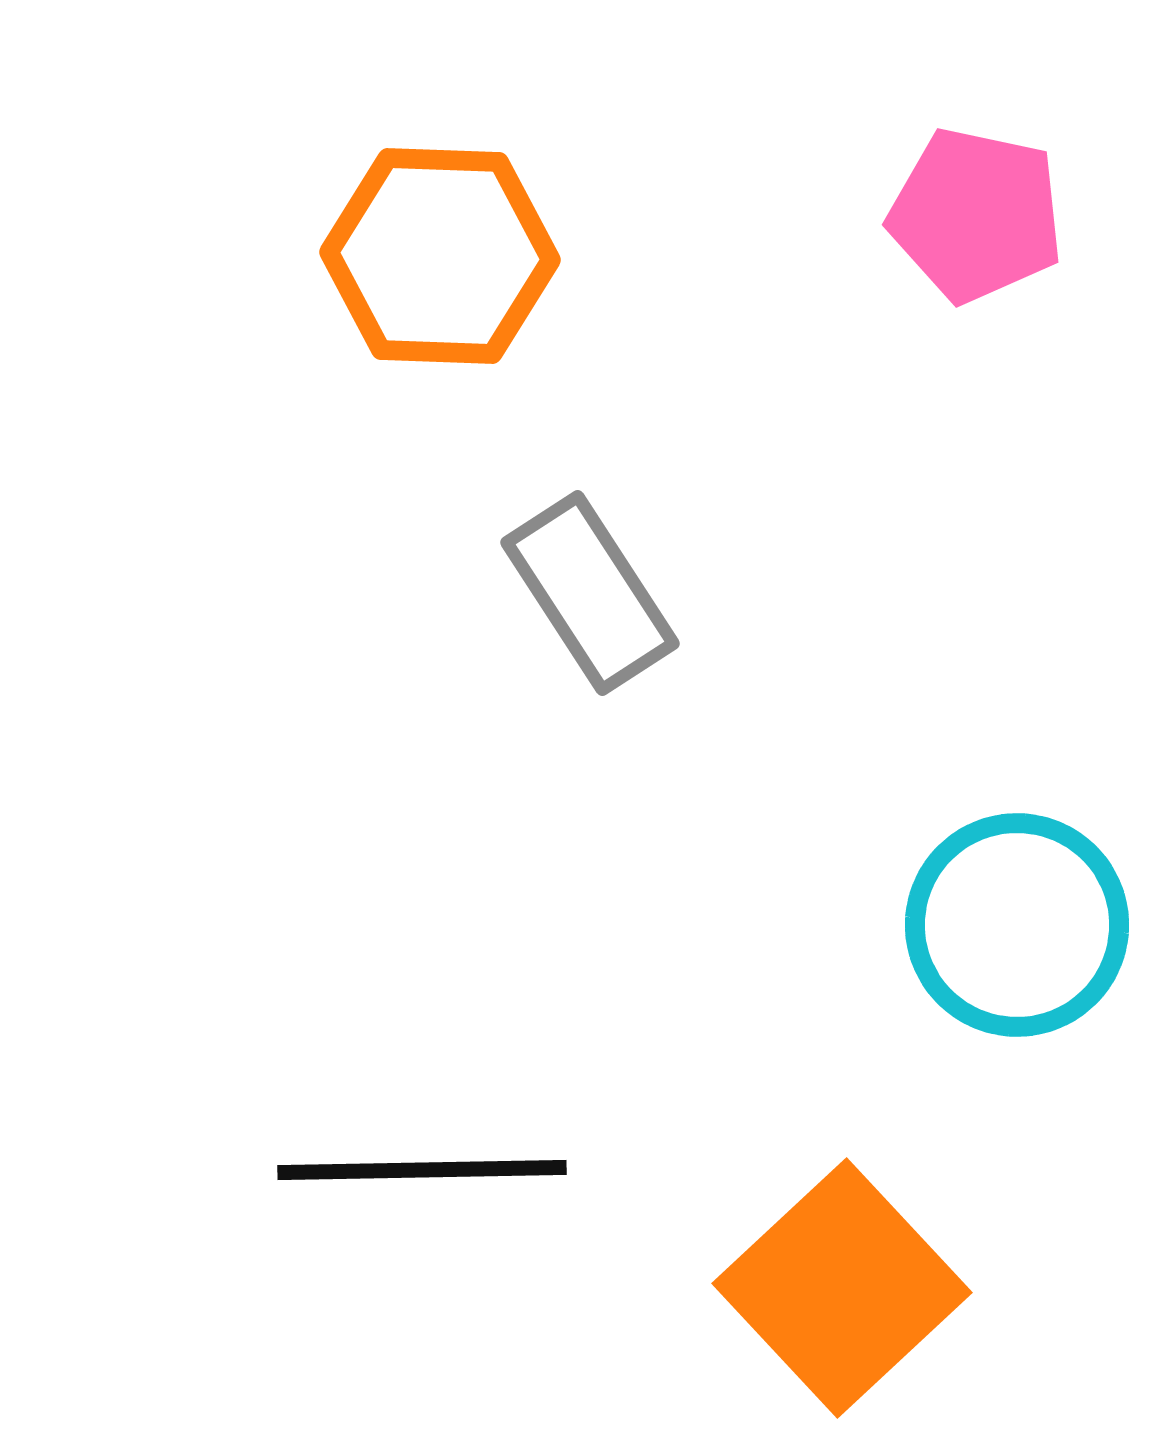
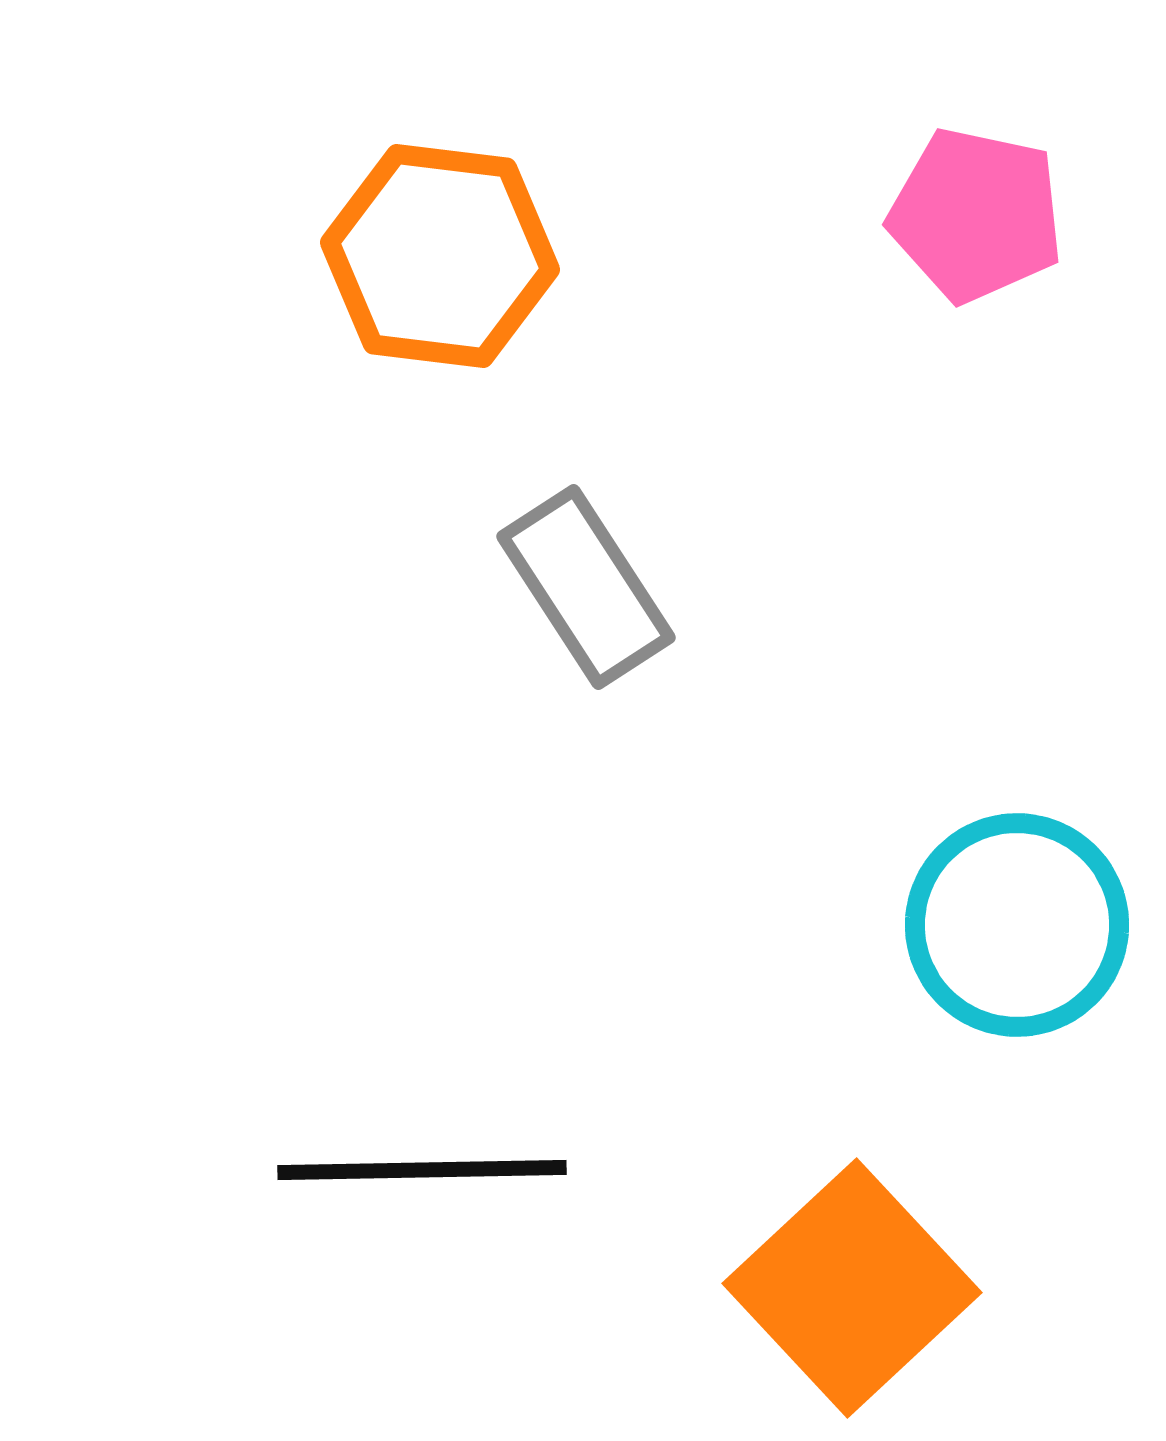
orange hexagon: rotated 5 degrees clockwise
gray rectangle: moved 4 px left, 6 px up
orange square: moved 10 px right
